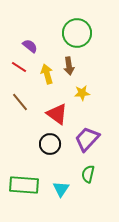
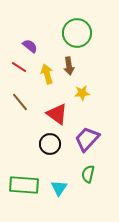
cyan triangle: moved 2 px left, 1 px up
